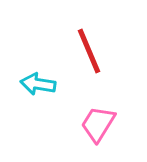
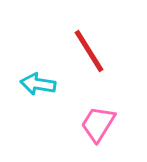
red line: rotated 9 degrees counterclockwise
